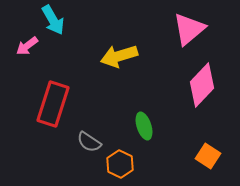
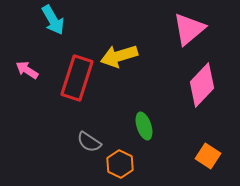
pink arrow: moved 24 px down; rotated 70 degrees clockwise
red rectangle: moved 24 px right, 26 px up
